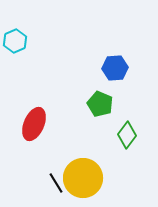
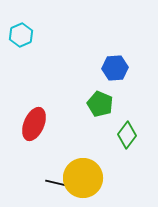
cyan hexagon: moved 6 px right, 6 px up
black line: rotated 45 degrees counterclockwise
